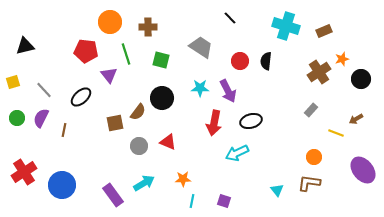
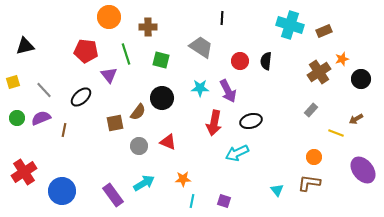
black line at (230, 18): moved 8 px left; rotated 48 degrees clockwise
orange circle at (110, 22): moved 1 px left, 5 px up
cyan cross at (286, 26): moved 4 px right, 1 px up
purple semicircle at (41, 118): rotated 42 degrees clockwise
blue circle at (62, 185): moved 6 px down
